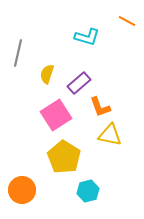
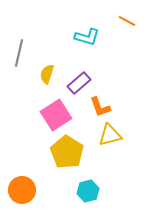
gray line: moved 1 px right
yellow triangle: rotated 25 degrees counterclockwise
yellow pentagon: moved 3 px right, 5 px up
